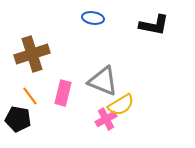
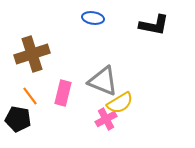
yellow semicircle: moved 1 px left, 2 px up
